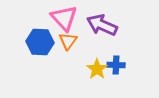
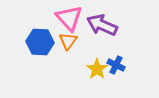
pink triangle: moved 5 px right
blue cross: rotated 24 degrees clockwise
